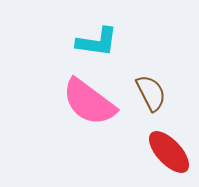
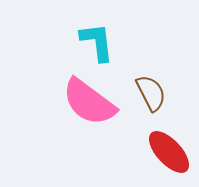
cyan L-shape: rotated 105 degrees counterclockwise
